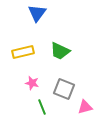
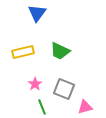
pink star: moved 3 px right, 1 px down; rotated 24 degrees clockwise
